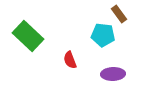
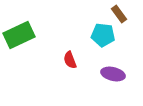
green rectangle: moved 9 px left, 1 px up; rotated 68 degrees counterclockwise
purple ellipse: rotated 15 degrees clockwise
